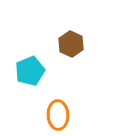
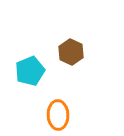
brown hexagon: moved 8 px down
